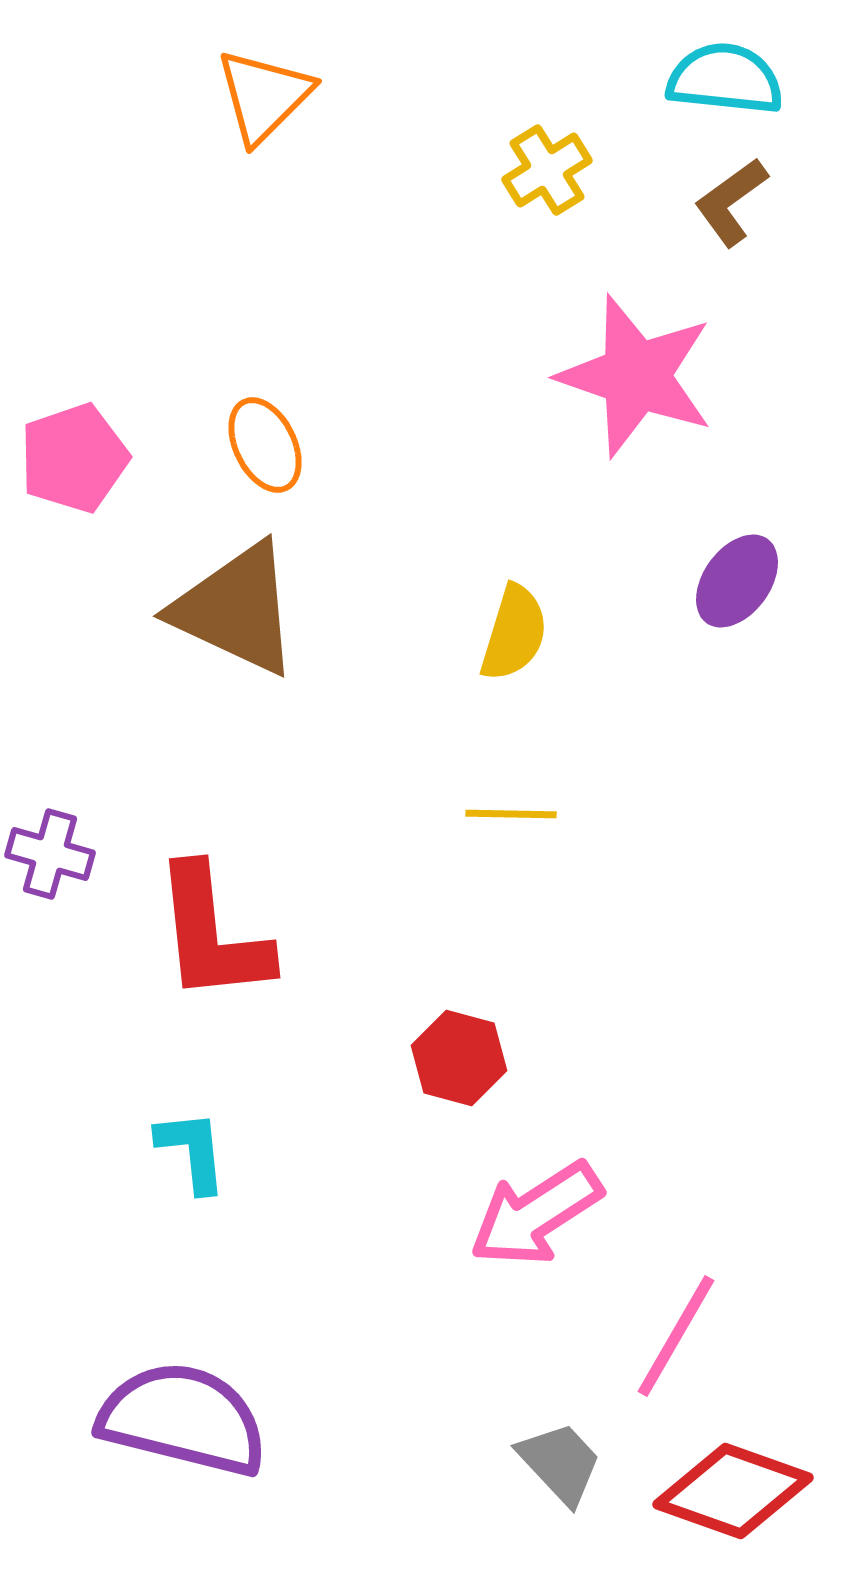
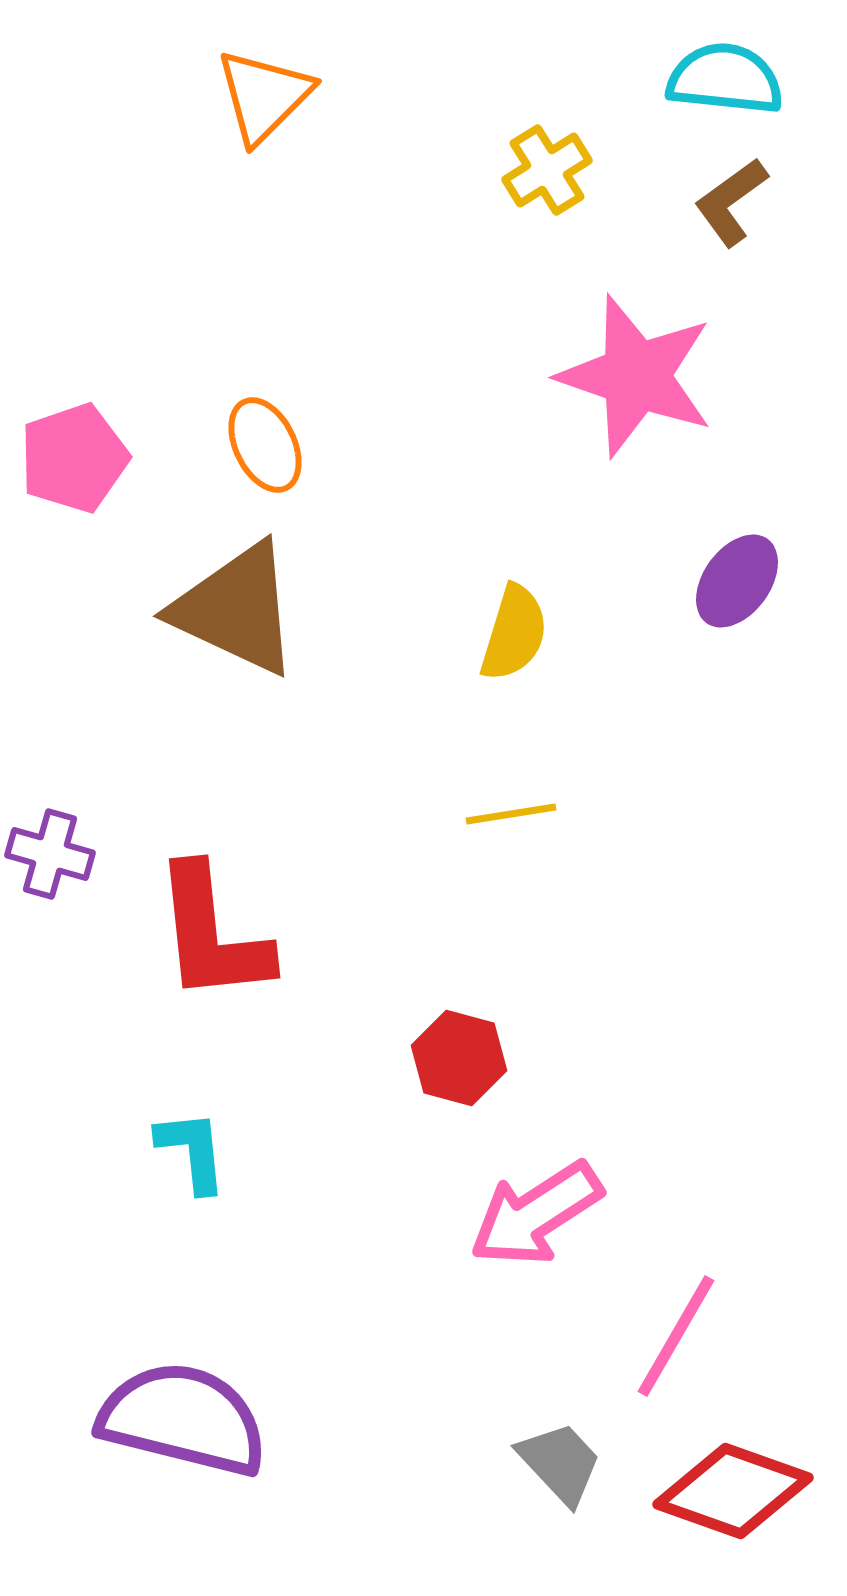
yellow line: rotated 10 degrees counterclockwise
